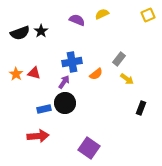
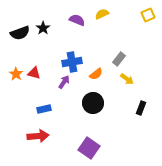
black star: moved 2 px right, 3 px up
black circle: moved 28 px right
